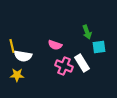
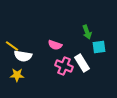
yellow line: rotated 40 degrees counterclockwise
